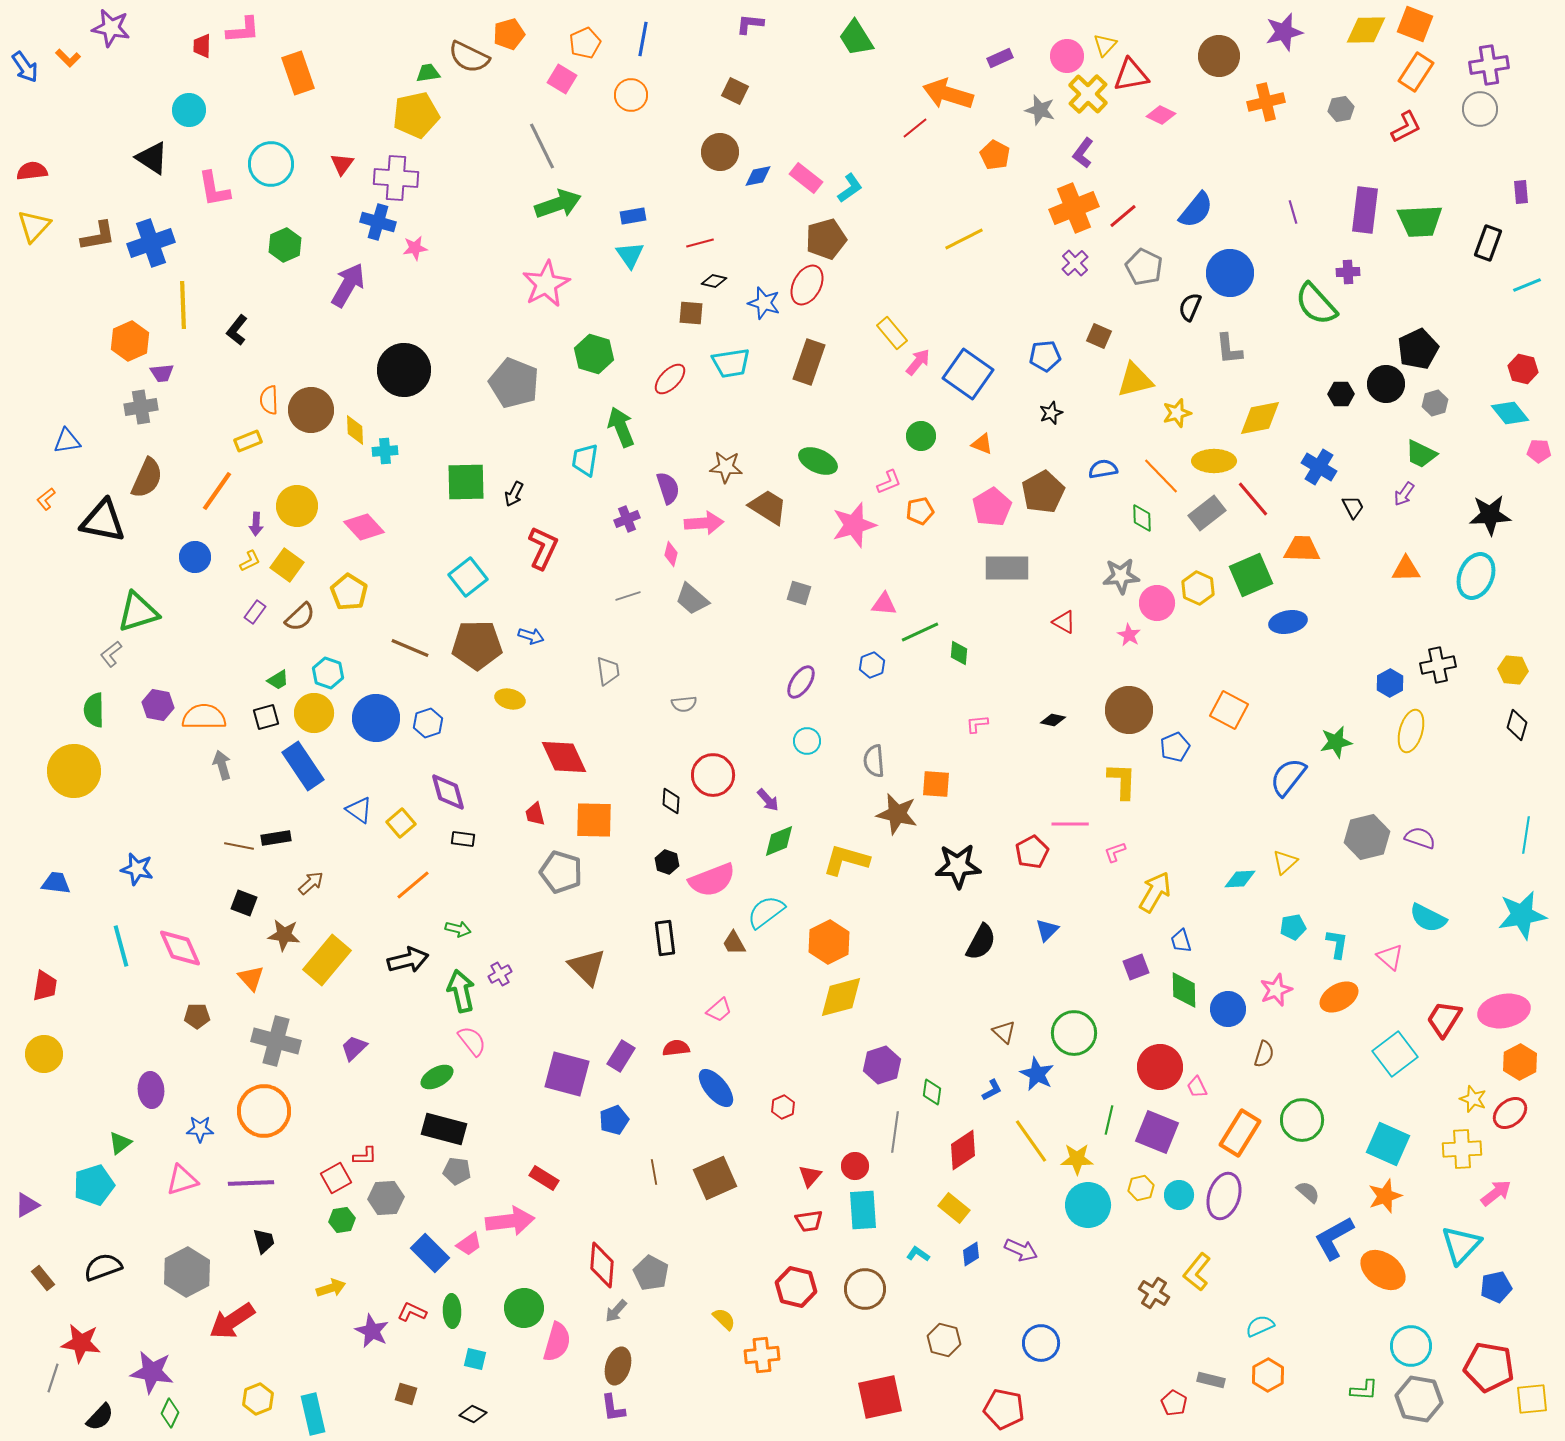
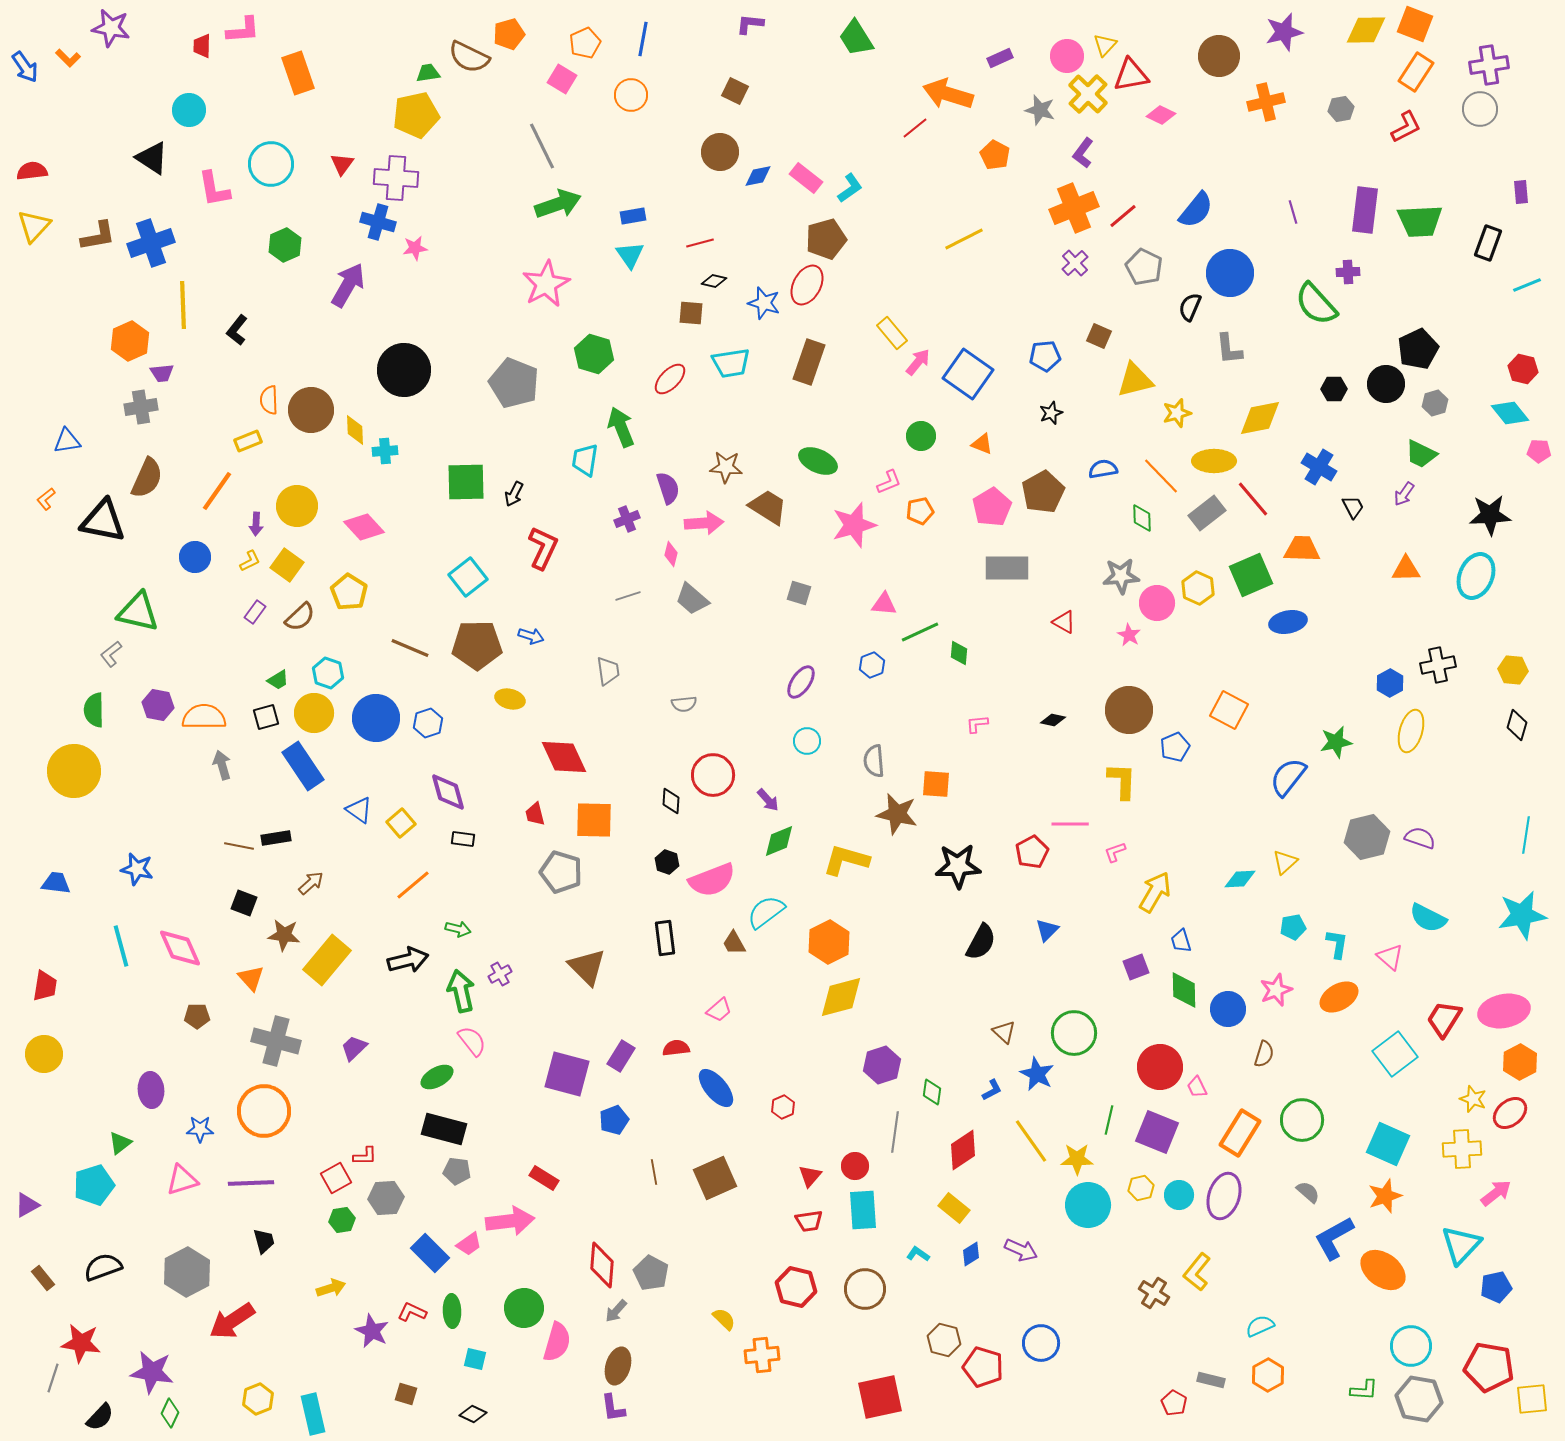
black hexagon at (1341, 394): moved 7 px left, 5 px up
green triangle at (138, 612): rotated 30 degrees clockwise
red pentagon at (1004, 1409): moved 21 px left, 42 px up; rotated 6 degrees clockwise
